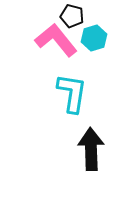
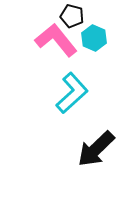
cyan hexagon: rotated 20 degrees counterclockwise
cyan L-shape: rotated 39 degrees clockwise
black arrow: moved 5 px right; rotated 132 degrees counterclockwise
